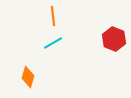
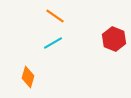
orange line: moved 2 px right; rotated 48 degrees counterclockwise
